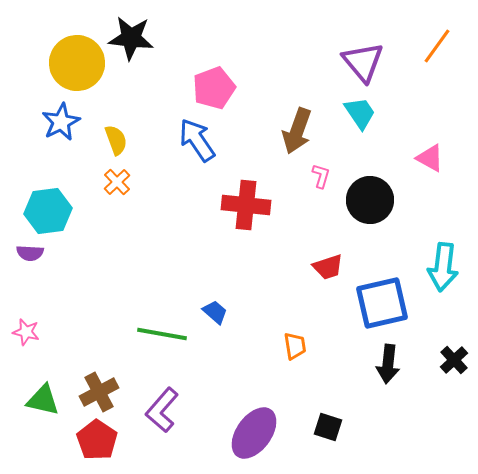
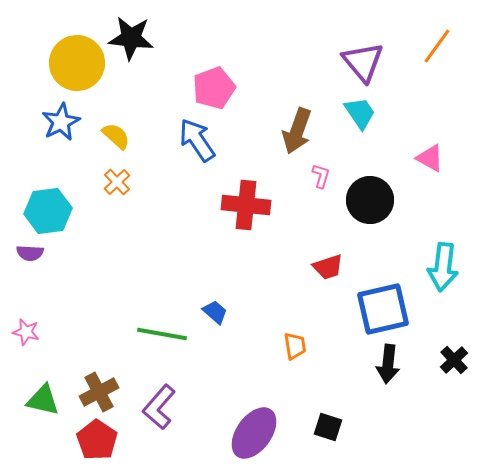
yellow semicircle: moved 4 px up; rotated 28 degrees counterclockwise
blue square: moved 1 px right, 6 px down
purple L-shape: moved 3 px left, 3 px up
